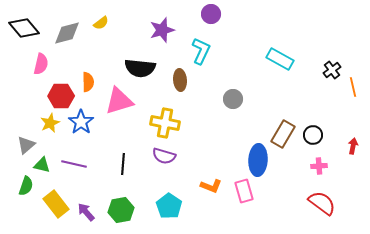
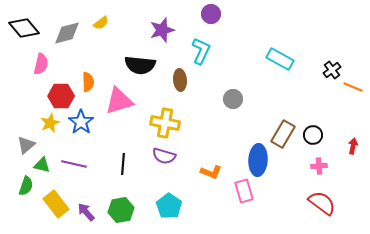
black semicircle: moved 3 px up
orange line: rotated 54 degrees counterclockwise
orange L-shape: moved 14 px up
